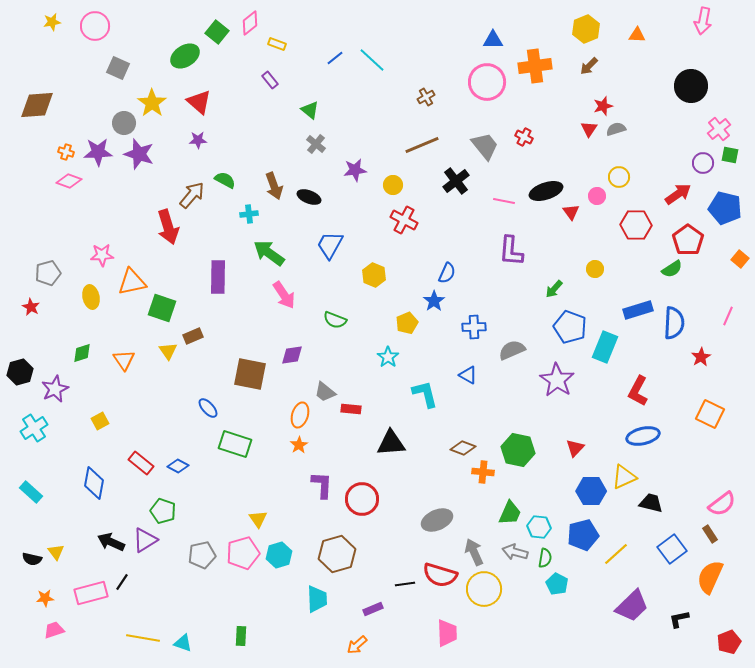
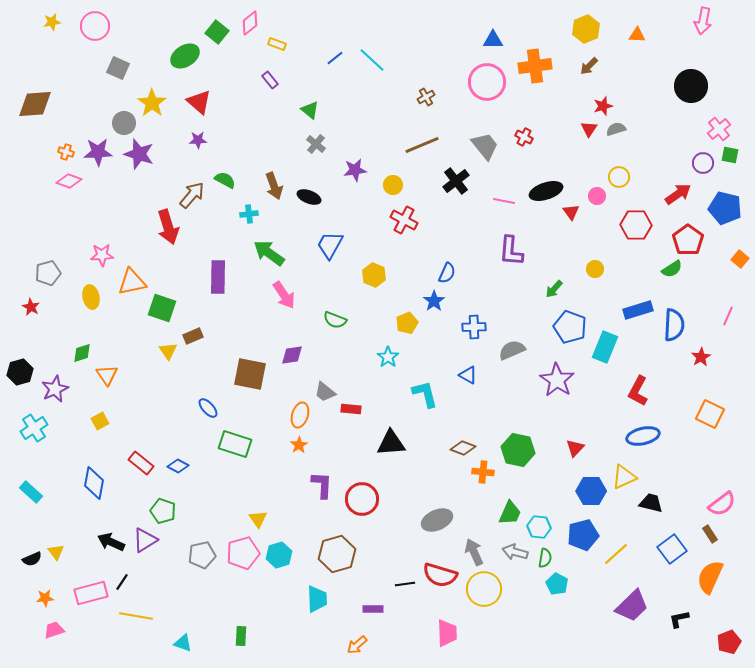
brown diamond at (37, 105): moved 2 px left, 1 px up
blue semicircle at (674, 323): moved 2 px down
orange triangle at (124, 360): moved 17 px left, 15 px down
black semicircle at (32, 559): rotated 36 degrees counterclockwise
purple rectangle at (373, 609): rotated 24 degrees clockwise
yellow line at (143, 638): moved 7 px left, 22 px up
